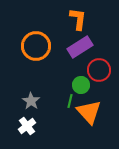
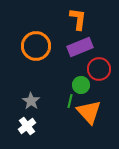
purple rectangle: rotated 10 degrees clockwise
red circle: moved 1 px up
